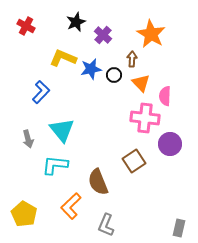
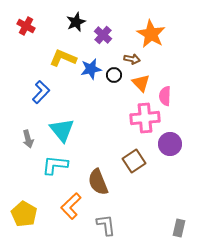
brown arrow: rotated 98 degrees clockwise
pink cross: rotated 12 degrees counterclockwise
gray L-shape: rotated 150 degrees clockwise
